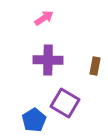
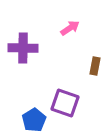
pink arrow: moved 26 px right, 10 px down
purple cross: moved 25 px left, 12 px up
purple square: rotated 12 degrees counterclockwise
